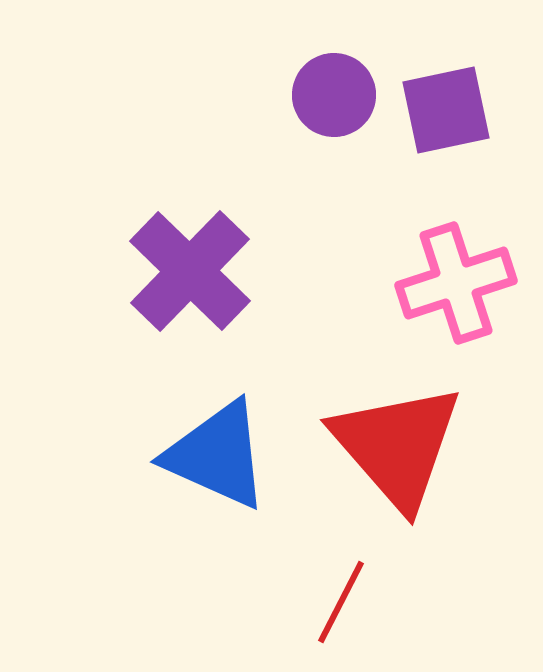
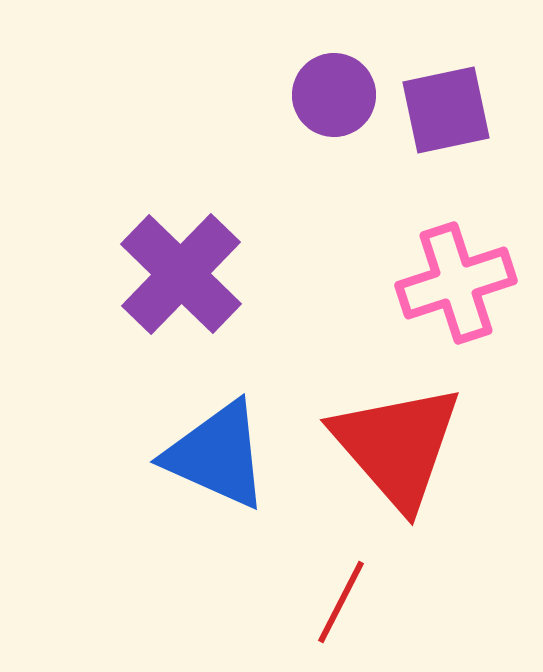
purple cross: moved 9 px left, 3 px down
